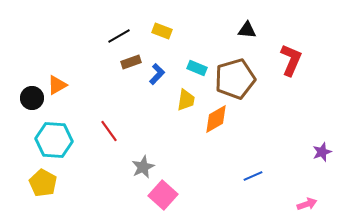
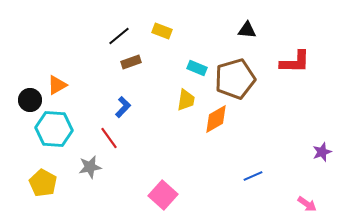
black line: rotated 10 degrees counterclockwise
red L-shape: moved 4 px right, 2 px down; rotated 68 degrees clockwise
blue L-shape: moved 34 px left, 33 px down
black circle: moved 2 px left, 2 px down
red line: moved 7 px down
cyan hexagon: moved 11 px up
gray star: moved 53 px left; rotated 15 degrees clockwise
pink arrow: rotated 54 degrees clockwise
